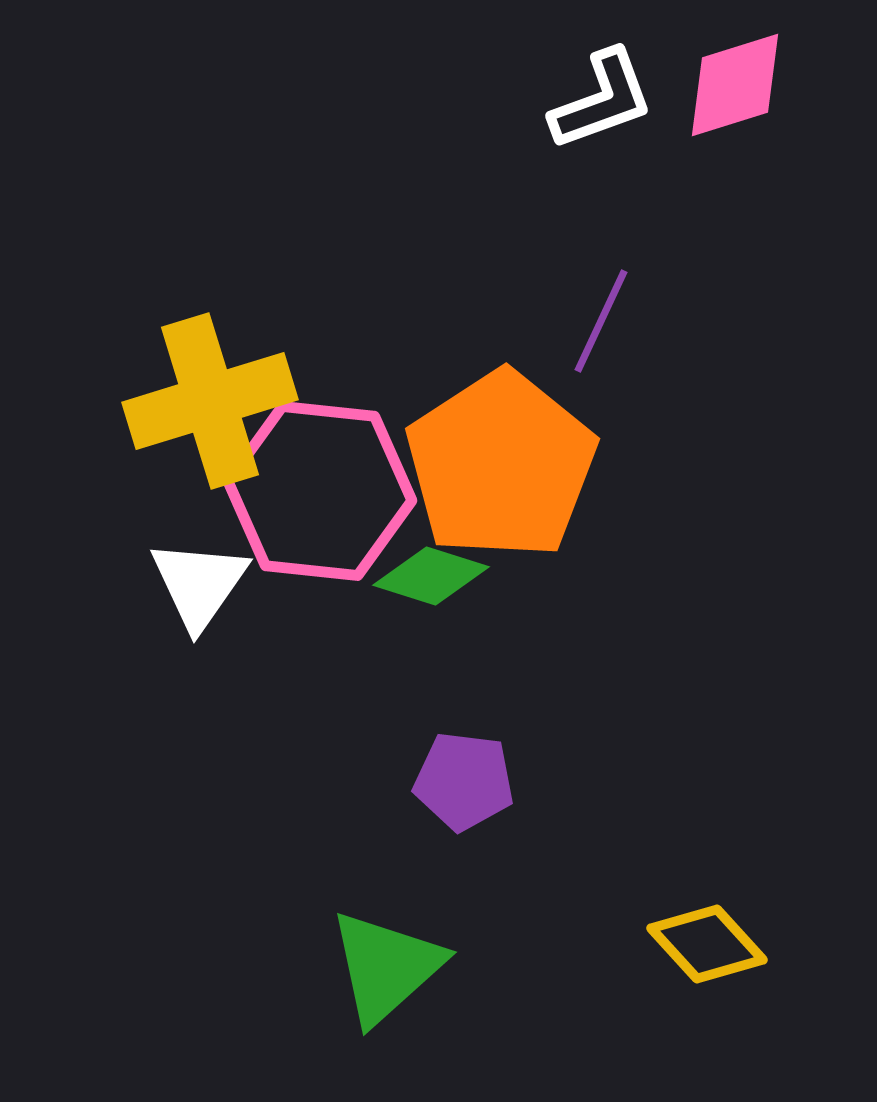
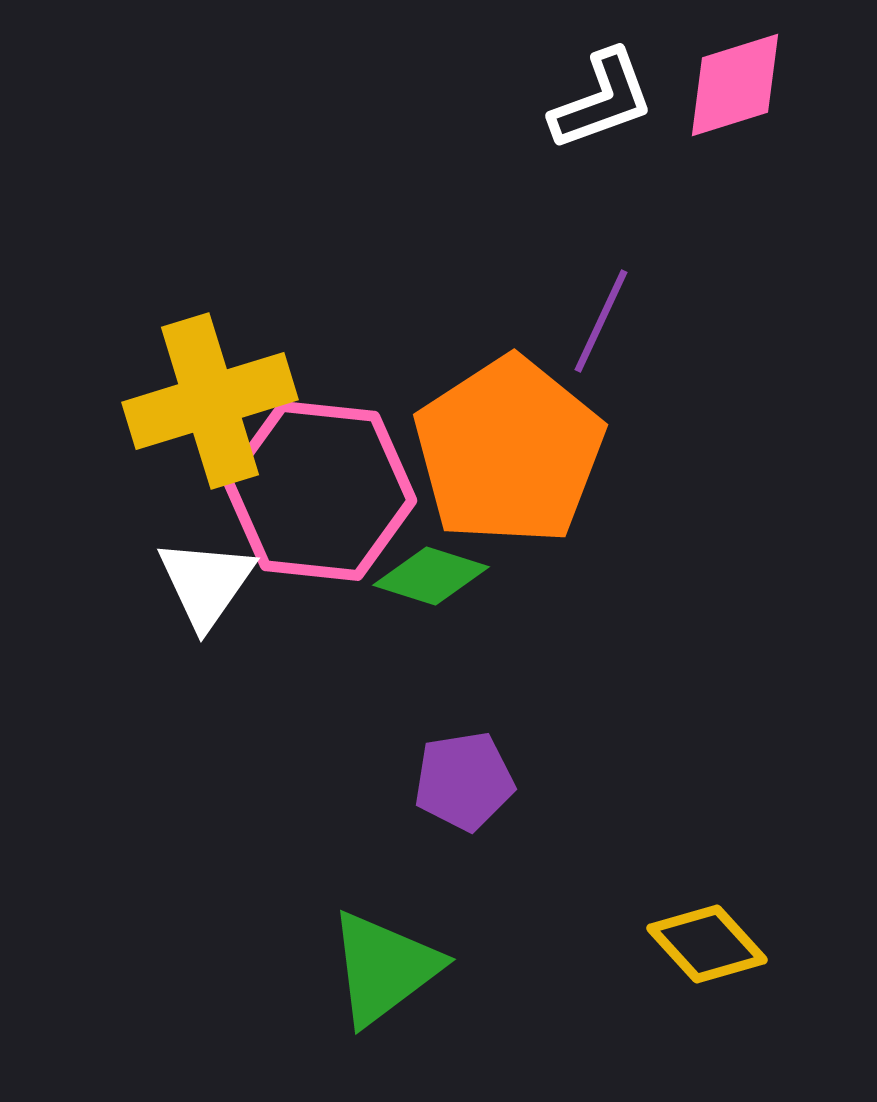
orange pentagon: moved 8 px right, 14 px up
white triangle: moved 7 px right, 1 px up
purple pentagon: rotated 16 degrees counterclockwise
green triangle: moved 2 px left, 1 px down; rotated 5 degrees clockwise
